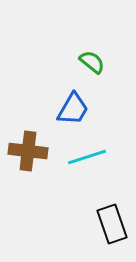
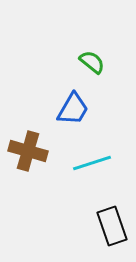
brown cross: rotated 9 degrees clockwise
cyan line: moved 5 px right, 6 px down
black rectangle: moved 2 px down
